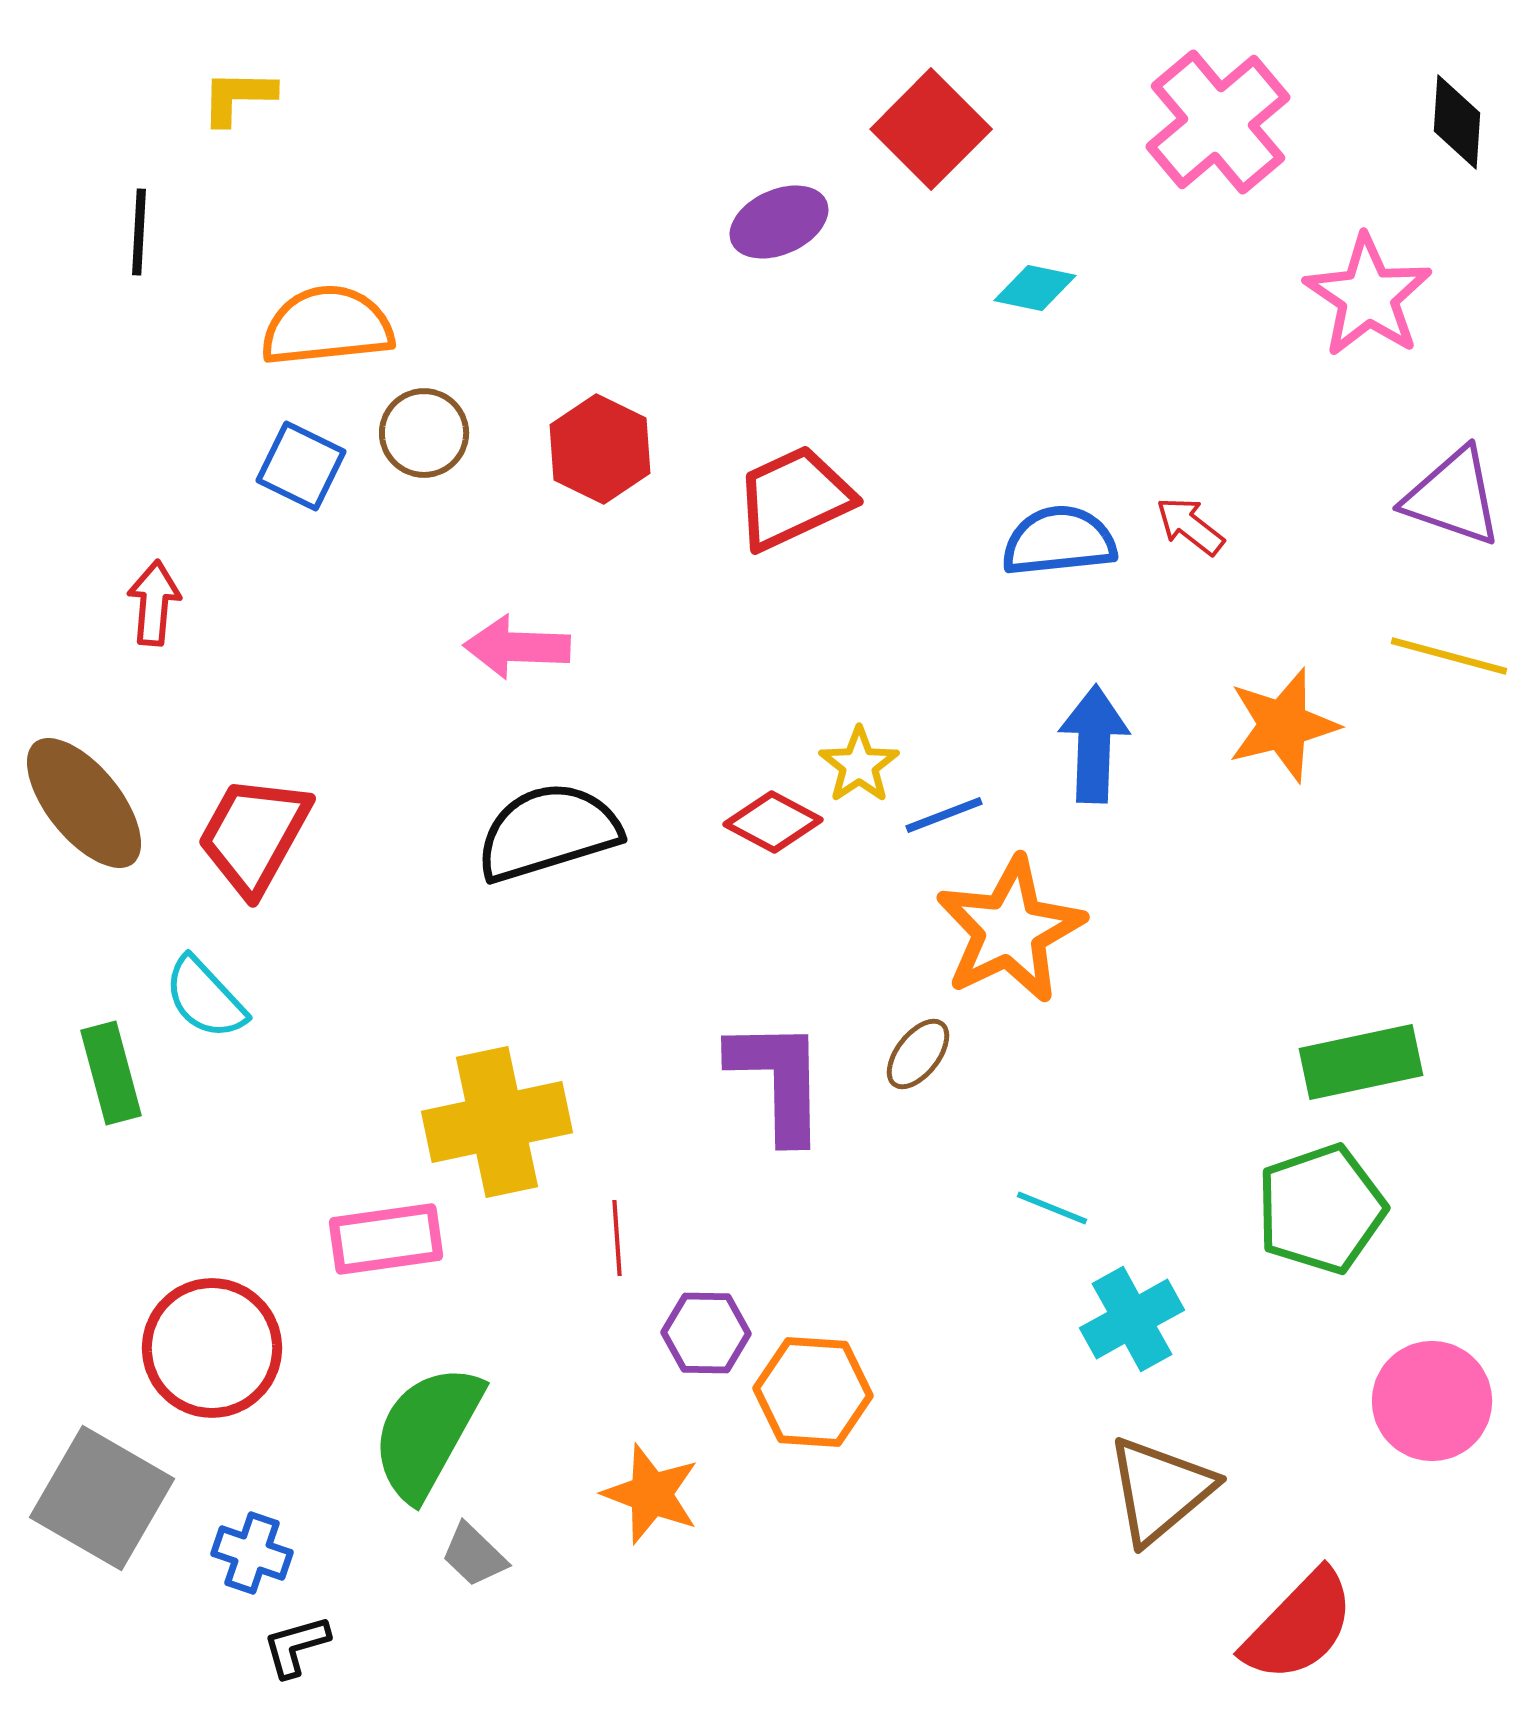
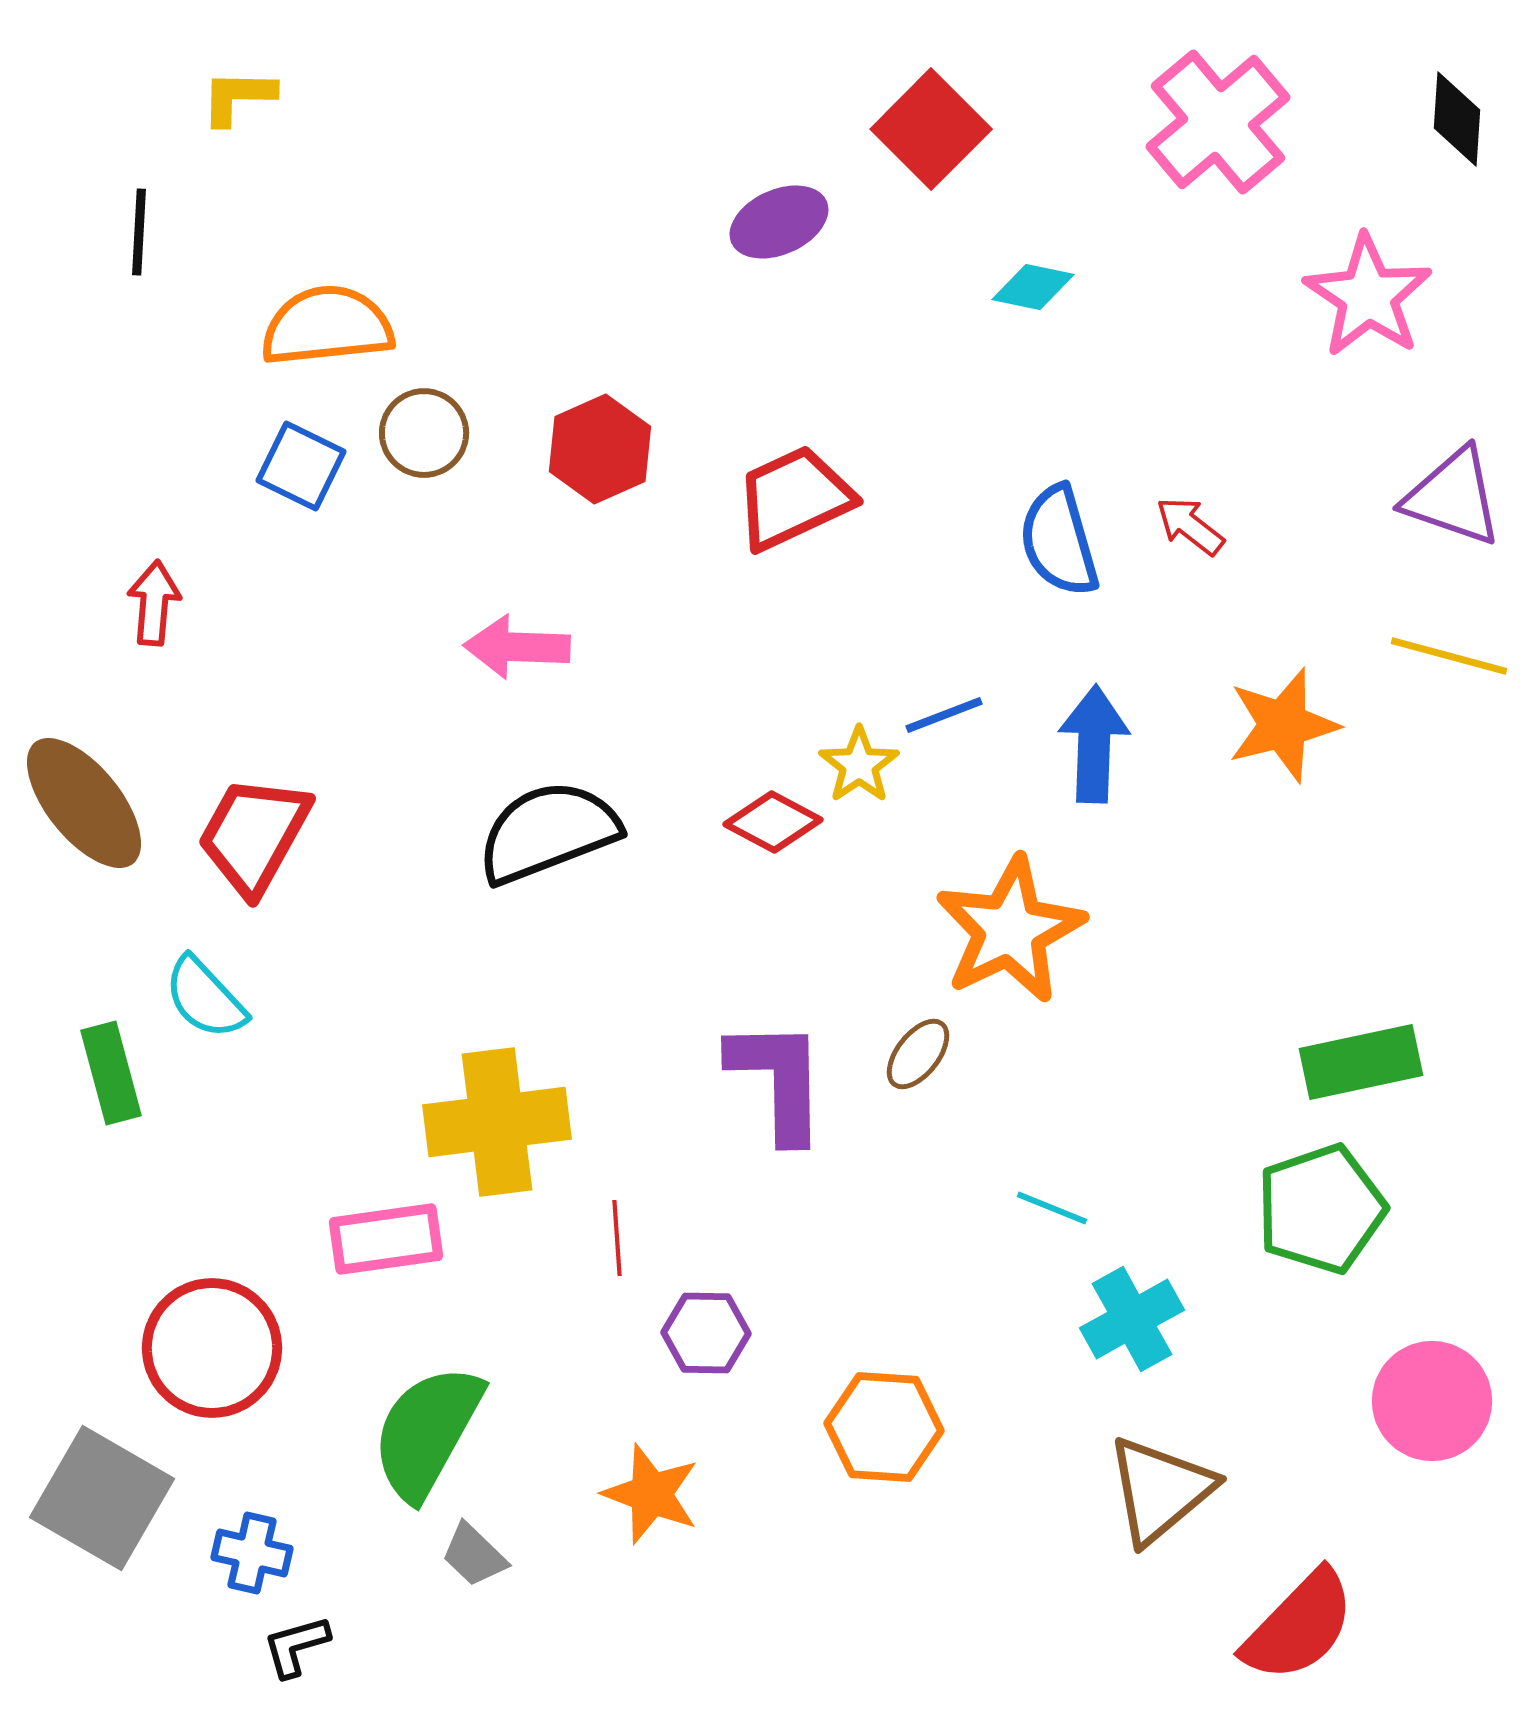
black diamond at (1457, 122): moved 3 px up
cyan diamond at (1035, 288): moved 2 px left, 1 px up
red hexagon at (600, 449): rotated 10 degrees clockwise
blue semicircle at (1059, 541): rotated 100 degrees counterclockwise
blue line at (944, 815): moved 100 px up
black semicircle at (548, 832): rotated 4 degrees counterclockwise
yellow cross at (497, 1122): rotated 5 degrees clockwise
orange hexagon at (813, 1392): moved 71 px right, 35 px down
blue cross at (252, 1553): rotated 6 degrees counterclockwise
